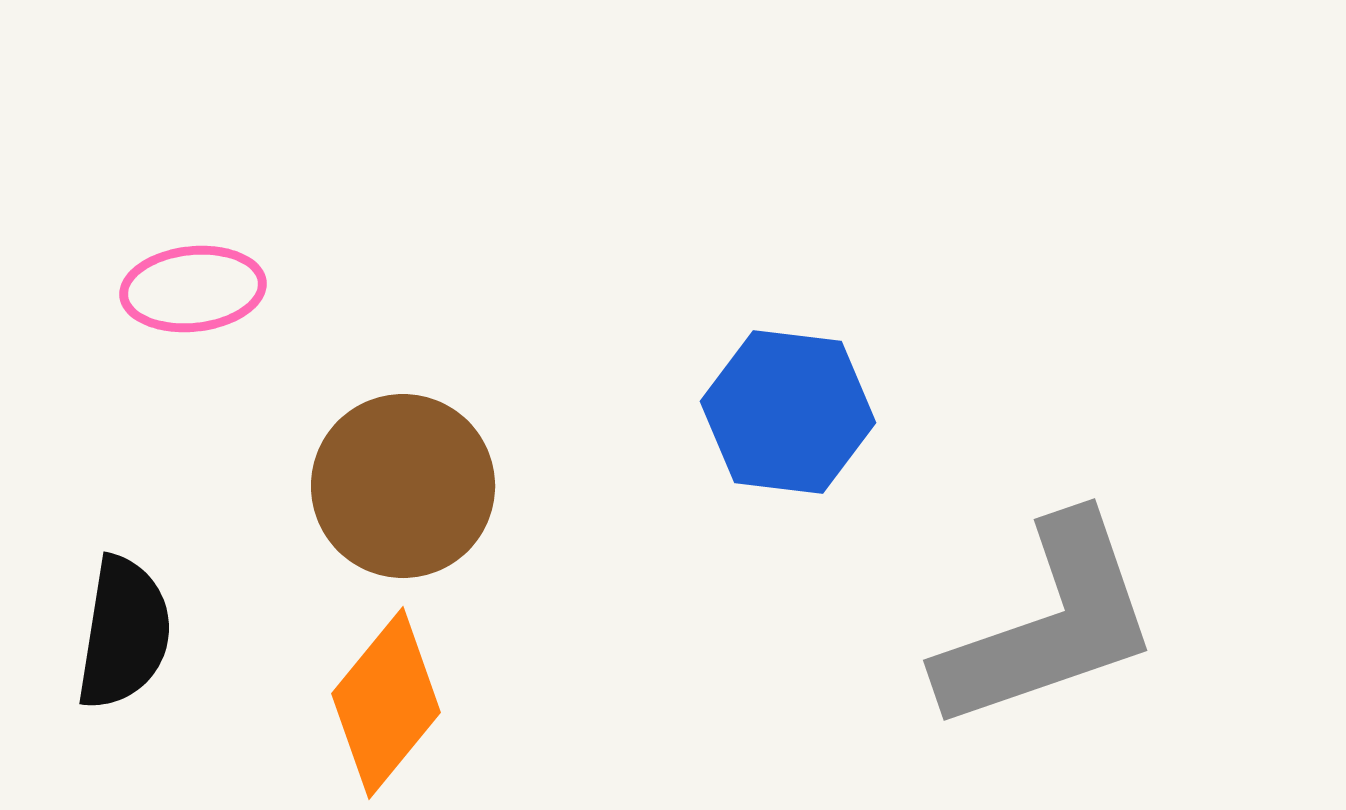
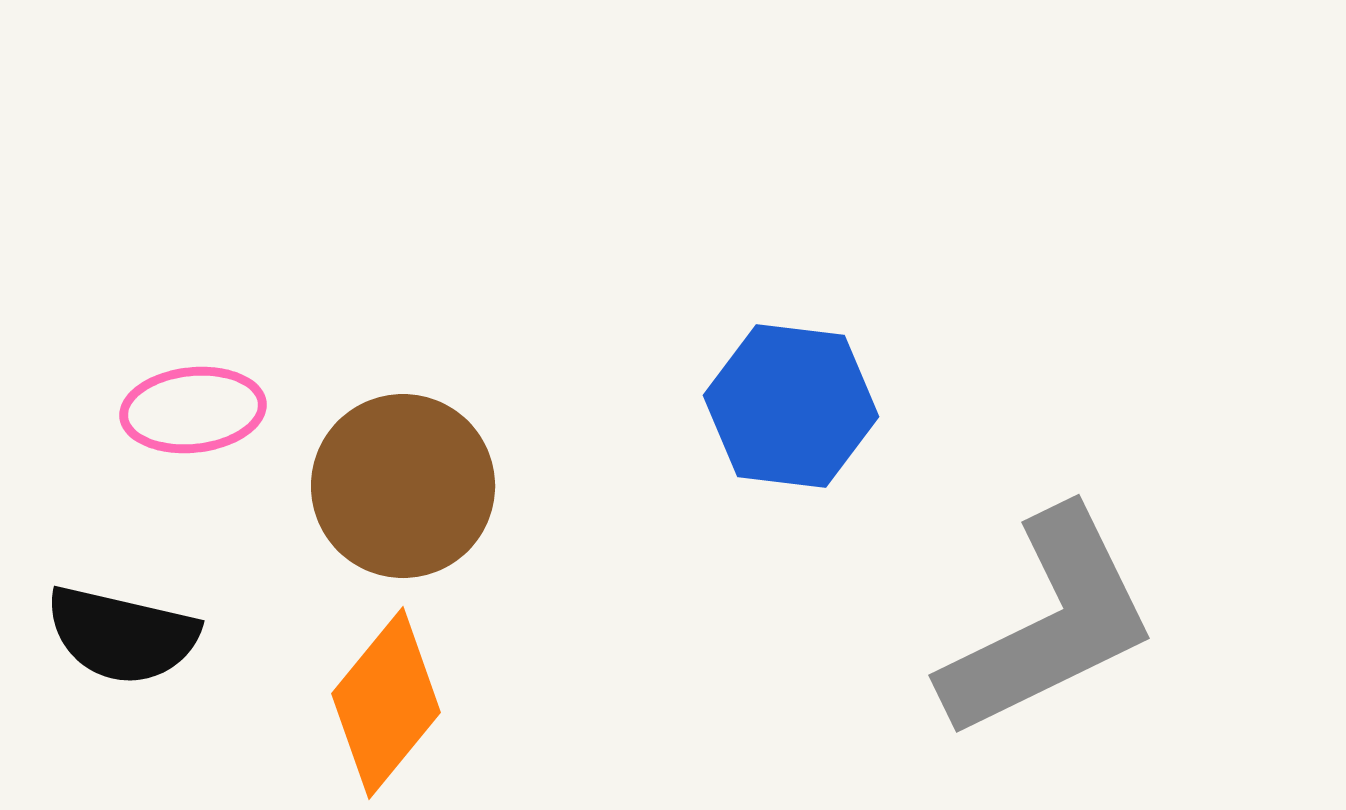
pink ellipse: moved 121 px down
blue hexagon: moved 3 px right, 6 px up
gray L-shape: rotated 7 degrees counterclockwise
black semicircle: moved 2 px left, 2 px down; rotated 94 degrees clockwise
